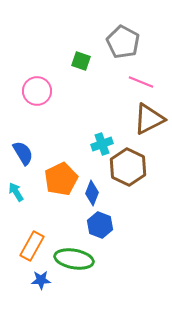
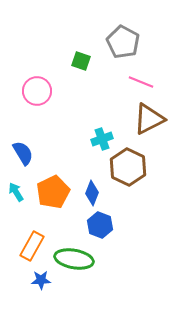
cyan cross: moved 5 px up
orange pentagon: moved 8 px left, 13 px down
